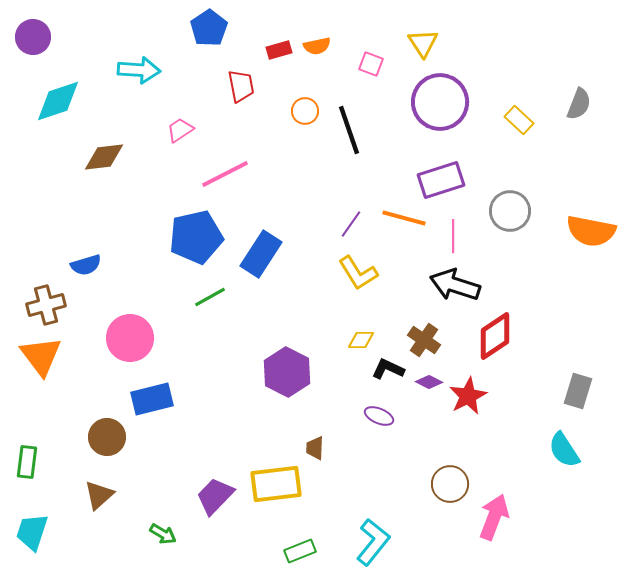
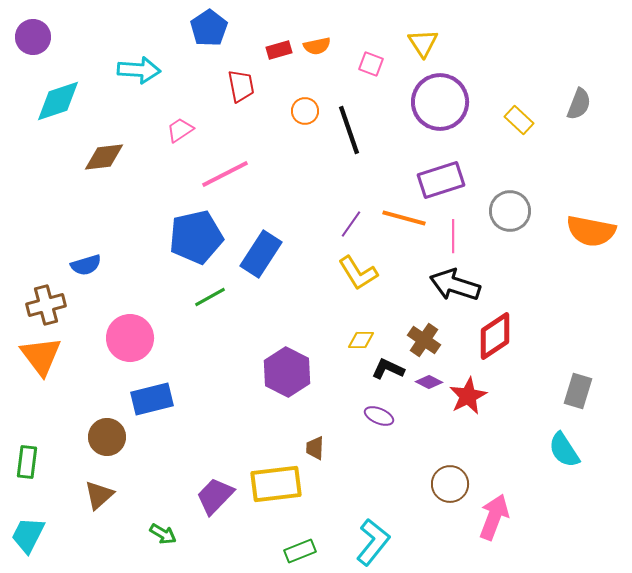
cyan trapezoid at (32, 532): moved 4 px left, 3 px down; rotated 9 degrees clockwise
